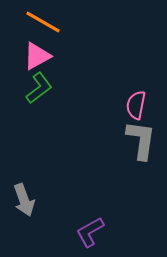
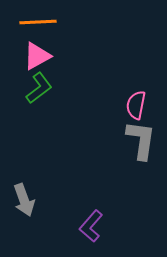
orange line: moved 5 px left; rotated 33 degrees counterclockwise
purple L-shape: moved 1 px right, 6 px up; rotated 20 degrees counterclockwise
